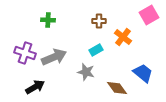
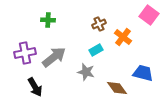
pink square: rotated 24 degrees counterclockwise
brown cross: moved 3 px down; rotated 24 degrees counterclockwise
purple cross: rotated 30 degrees counterclockwise
gray arrow: rotated 15 degrees counterclockwise
blue trapezoid: rotated 25 degrees counterclockwise
black arrow: rotated 90 degrees clockwise
